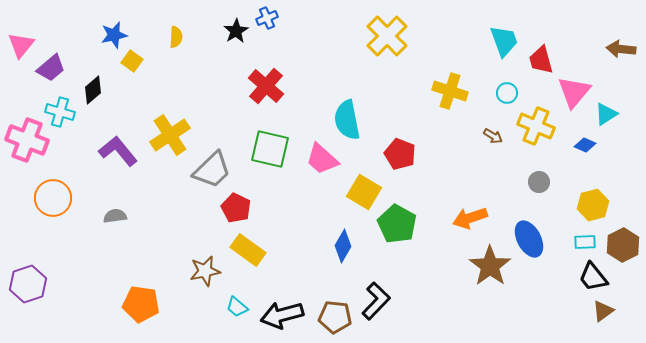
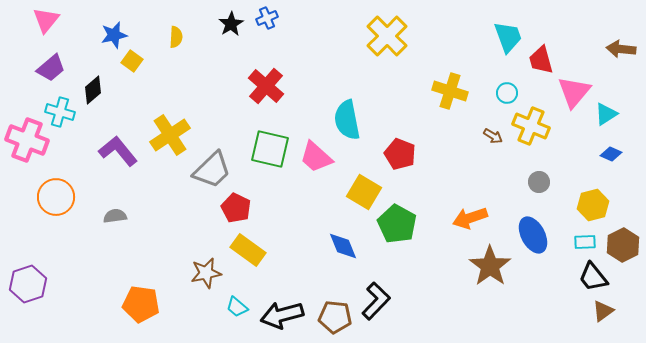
black star at (236, 31): moved 5 px left, 7 px up
cyan trapezoid at (504, 41): moved 4 px right, 4 px up
pink triangle at (21, 45): moved 25 px right, 25 px up
yellow cross at (536, 126): moved 5 px left
blue diamond at (585, 145): moved 26 px right, 9 px down
pink trapezoid at (322, 159): moved 6 px left, 2 px up
orange circle at (53, 198): moved 3 px right, 1 px up
blue ellipse at (529, 239): moved 4 px right, 4 px up
blue diamond at (343, 246): rotated 52 degrees counterclockwise
brown star at (205, 271): moved 1 px right, 2 px down
